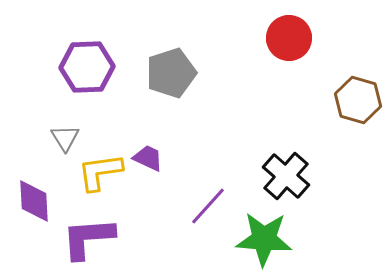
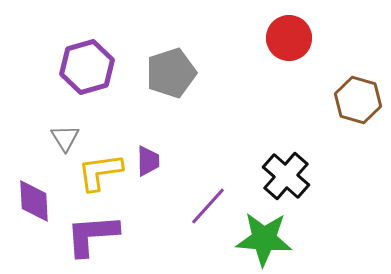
purple hexagon: rotated 14 degrees counterclockwise
purple trapezoid: moved 3 px down; rotated 64 degrees clockwise
purple L-shape: moved 4 px right, 3 px up
